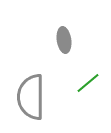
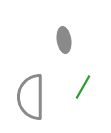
green line: moved 5 px left, 4 px down; rotated 20 degrees counterclockwise
